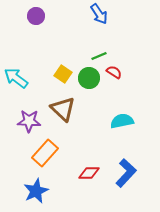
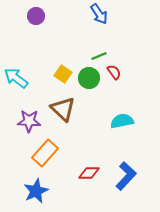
red semicircle: rotated 21 degrees clockwise
blue L-shape: moved 3 px down
